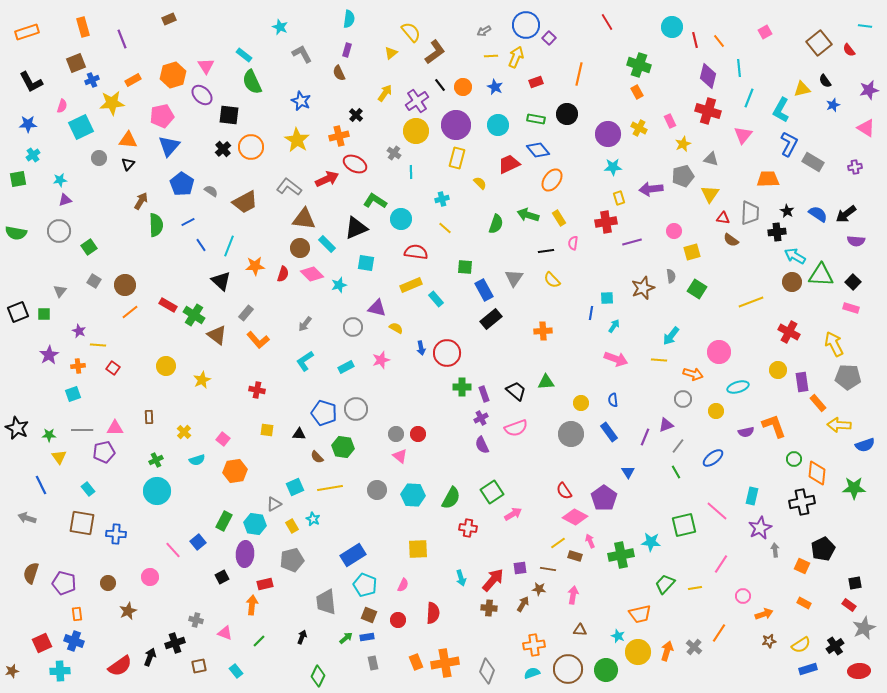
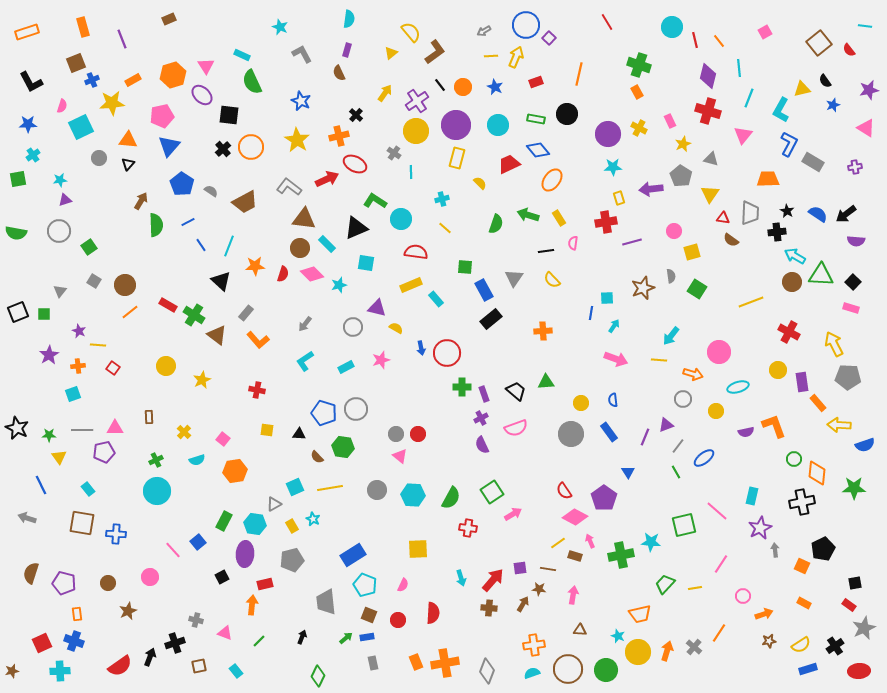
cyan rectangle at (244, 55): moved 2 px left; rotated 14 degrees counterclockwise
gray pentagon at (683, 176): moved 2 px left; rotated 25 degrees counterclockwise
blue ellipse at (713, 458): moved 9 px left
